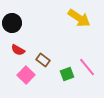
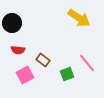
red semicircle: rotated 24 degrees counterclockwise
pink line: moved 4 px up
pink square: moved 1 px left; rotated 18 degrees clockwise
